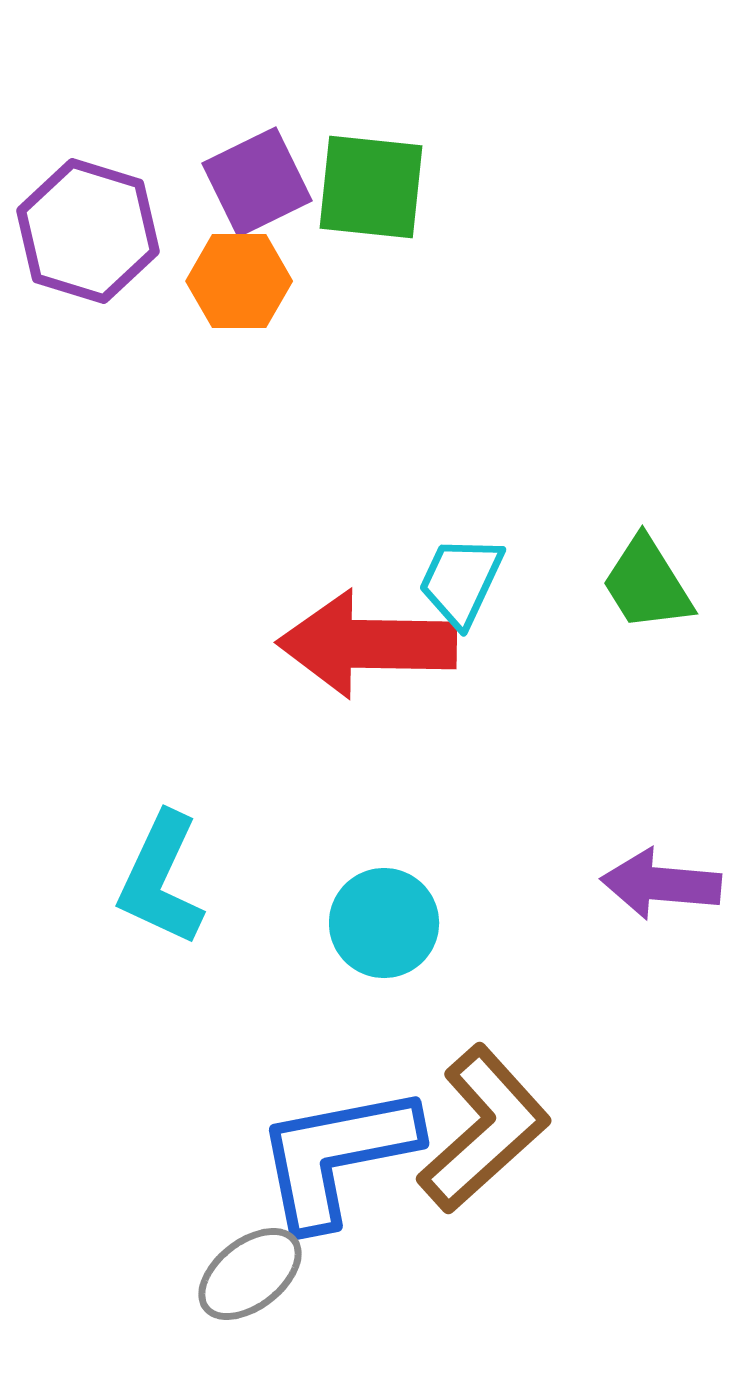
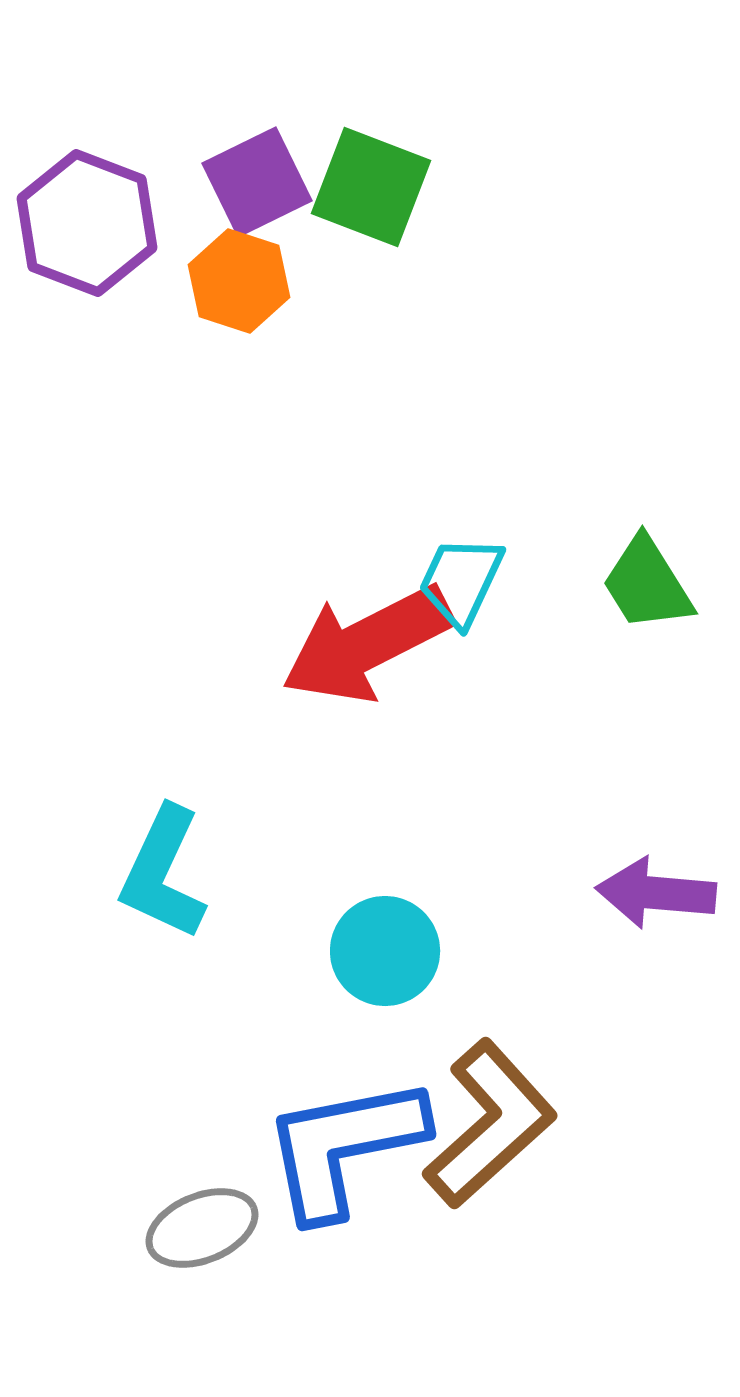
green square: rotated 15 degrees clockwise
purple hexagon: moved 1 px left, 8 px up; rotated 4 degrees clockwise
orange hexagon: rotated 18 degrees clockwise
red arrow: rotated 28 degrees counterclockwise
cyan L-shape: moved 2 px right, 6 px up
purple arrow: moved 5 px left, 9 px down
cyan circle: moved 1 px right, 28 px down
brown L-shape: moved 6 px right, 5 px up
blue L-shape: moved 7 px right, 9 px up
gray ellipse: moved 48 px left, 46 px up; rotated 16 degrees clockwise
